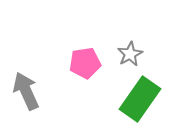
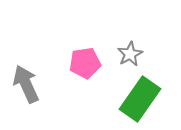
gray arrow: moved 7 px up
